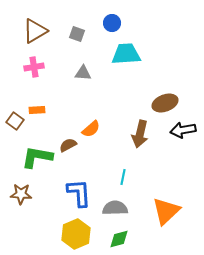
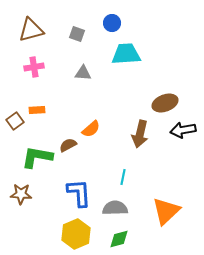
brown triangle: moved 4 px left, 1 px up; rotated 16 degrees clockwise
brown square: rotated 18 degrees clockwise
